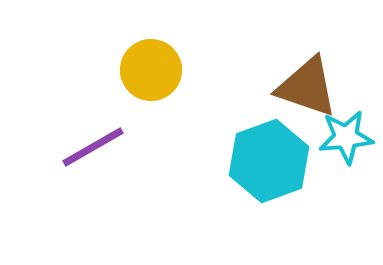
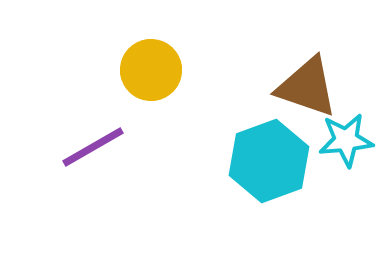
cyan star: moved 3 px down
